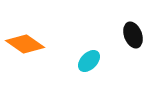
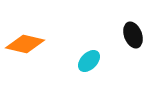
orange diamond: rotated 21 degrees counterclockwise
